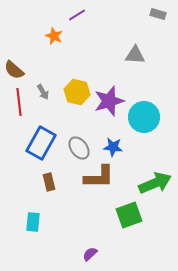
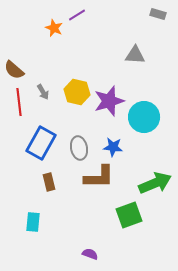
orange star: moved 8 px up
gray ellipse: rotated 25 degrees clockwise
purple semicircle: rotated 63 degrees clockwise
